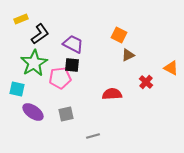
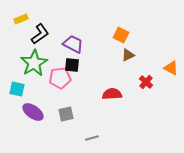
orange square: moved 2 px right
gray line: moved 1 px left, 2 px down
